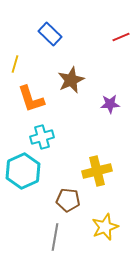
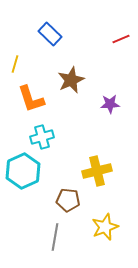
red line: moved 2 px down
